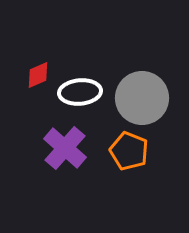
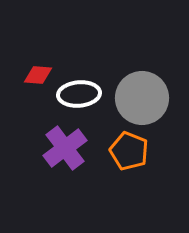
red diamond: rotated 28 degrees clockwise
white ellipse: moved 1 px left, 2 px down
purple cross: rotated 12 degrees clockwise
